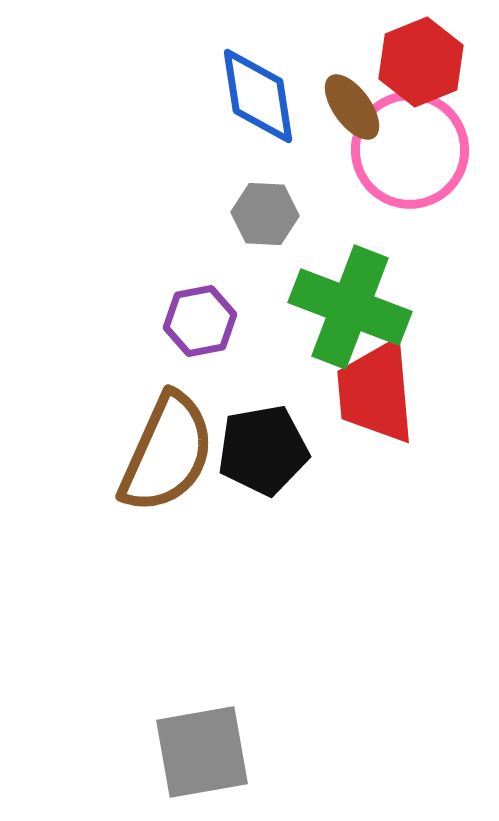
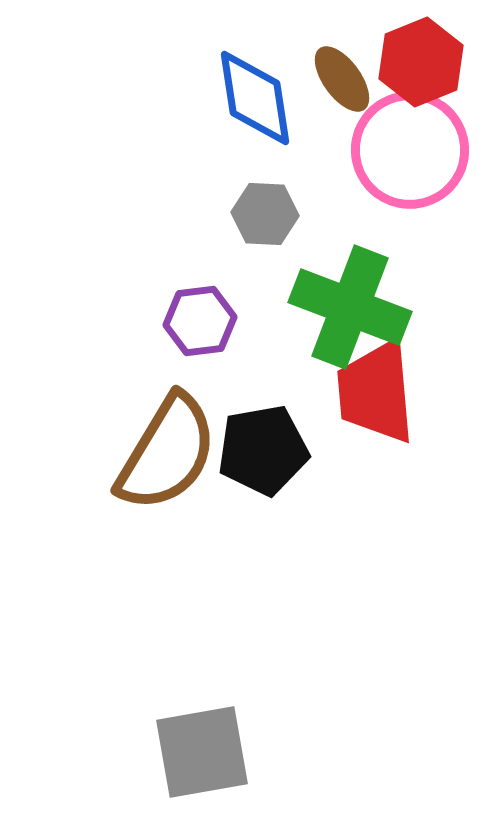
blue diamond: moved 3 px left, 2 px down
brown ellipse: moved 10 px left, 28 px up
purple hexagon: rotated 4 degrees clockwise
brown semicircle: rotated 7 degrees clockwise
